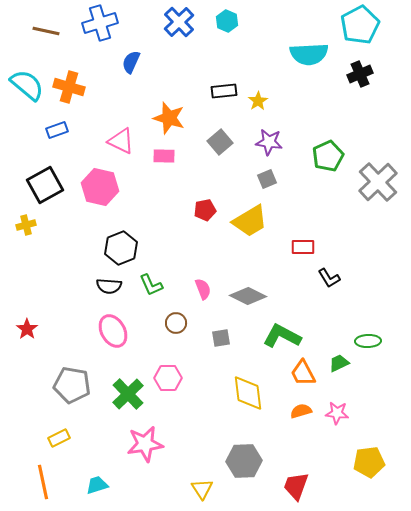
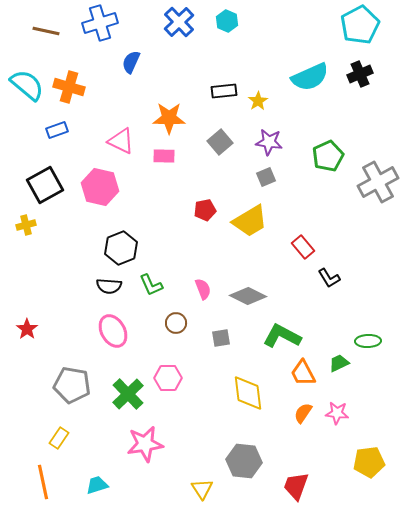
cyan semicircle at (309, 54): moved 1 px right, 23 px down; rotated 21 degrees counterclockwise
orange star at (169, 118): rotated 16 degrees counterclockwise
gray square at (267, 179): moved 1 px left, 2 px up
gray cross at (378, 182): rotated 15 degrees clockwise
red rectangle at (303, 247): rotated 50 degrees clockwise
orange semicircle at (301, 411): moved 2 px right, 2 px down; rotated 40 degrees counterclockwise
yellow rectangle at (59, 438): rotated 30 degrees counterclockwise
gray hexagon at (244, 461): rotated 8 degrees clockwise
